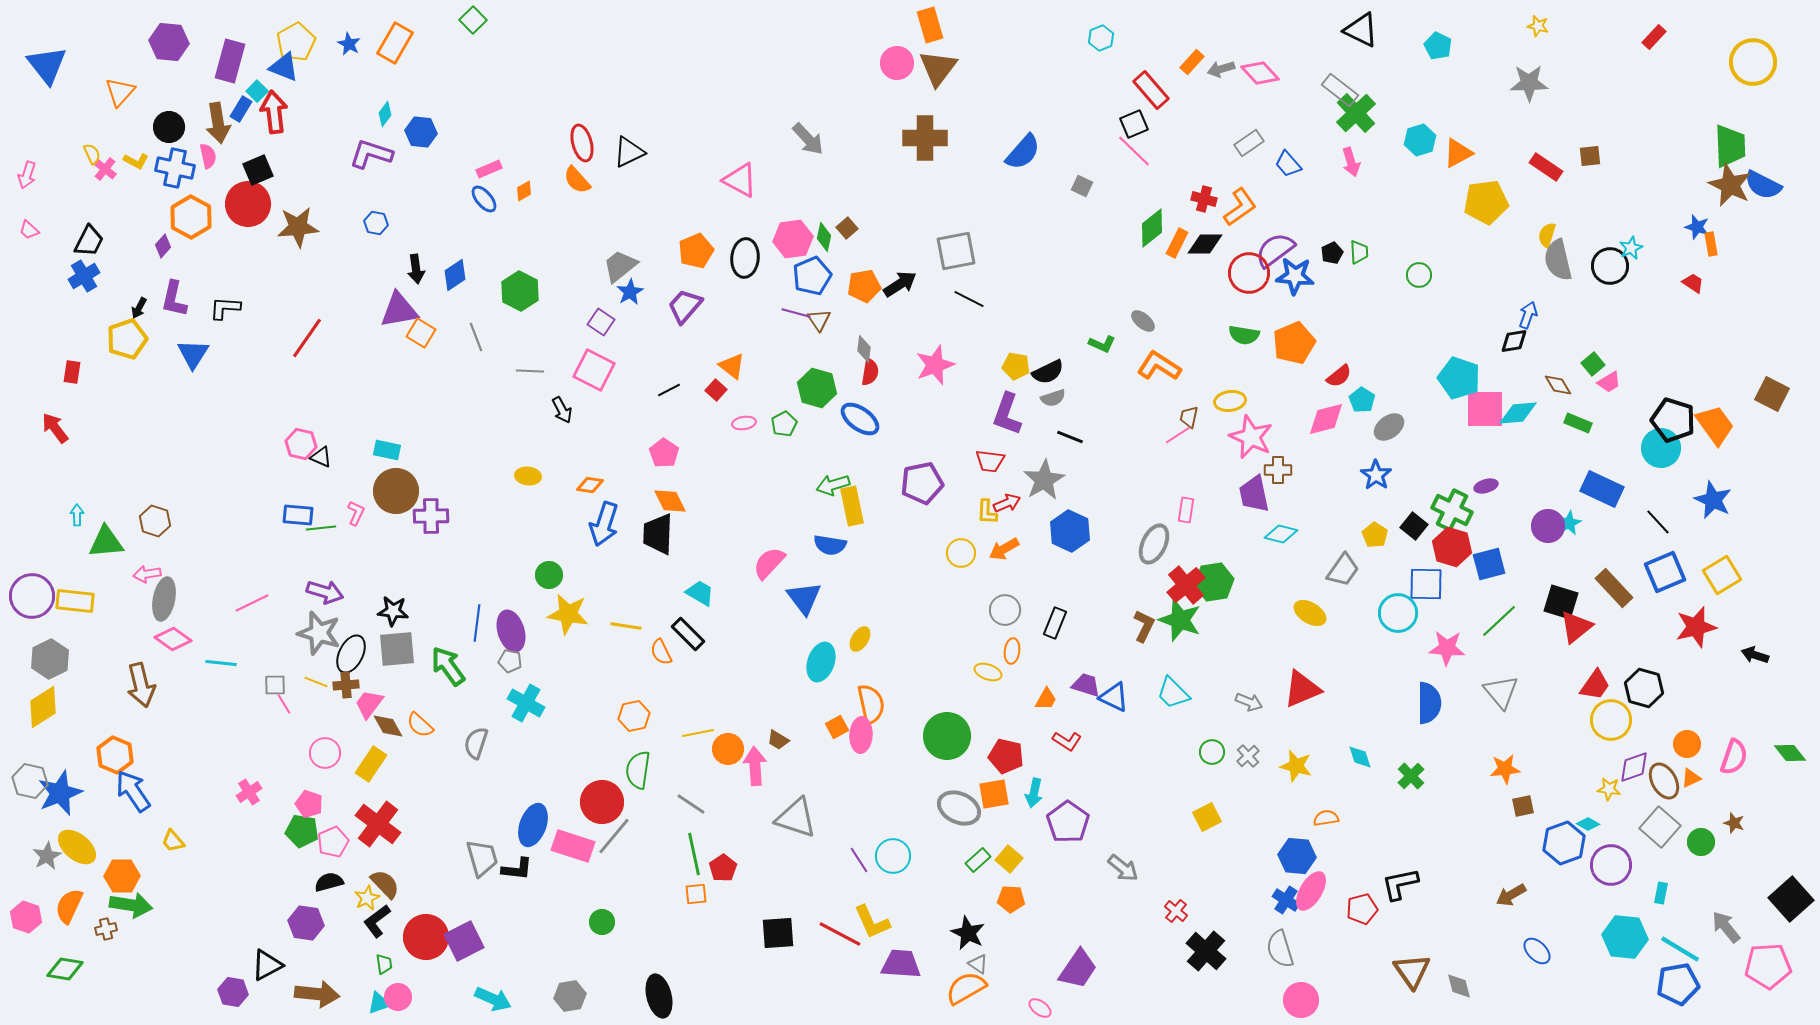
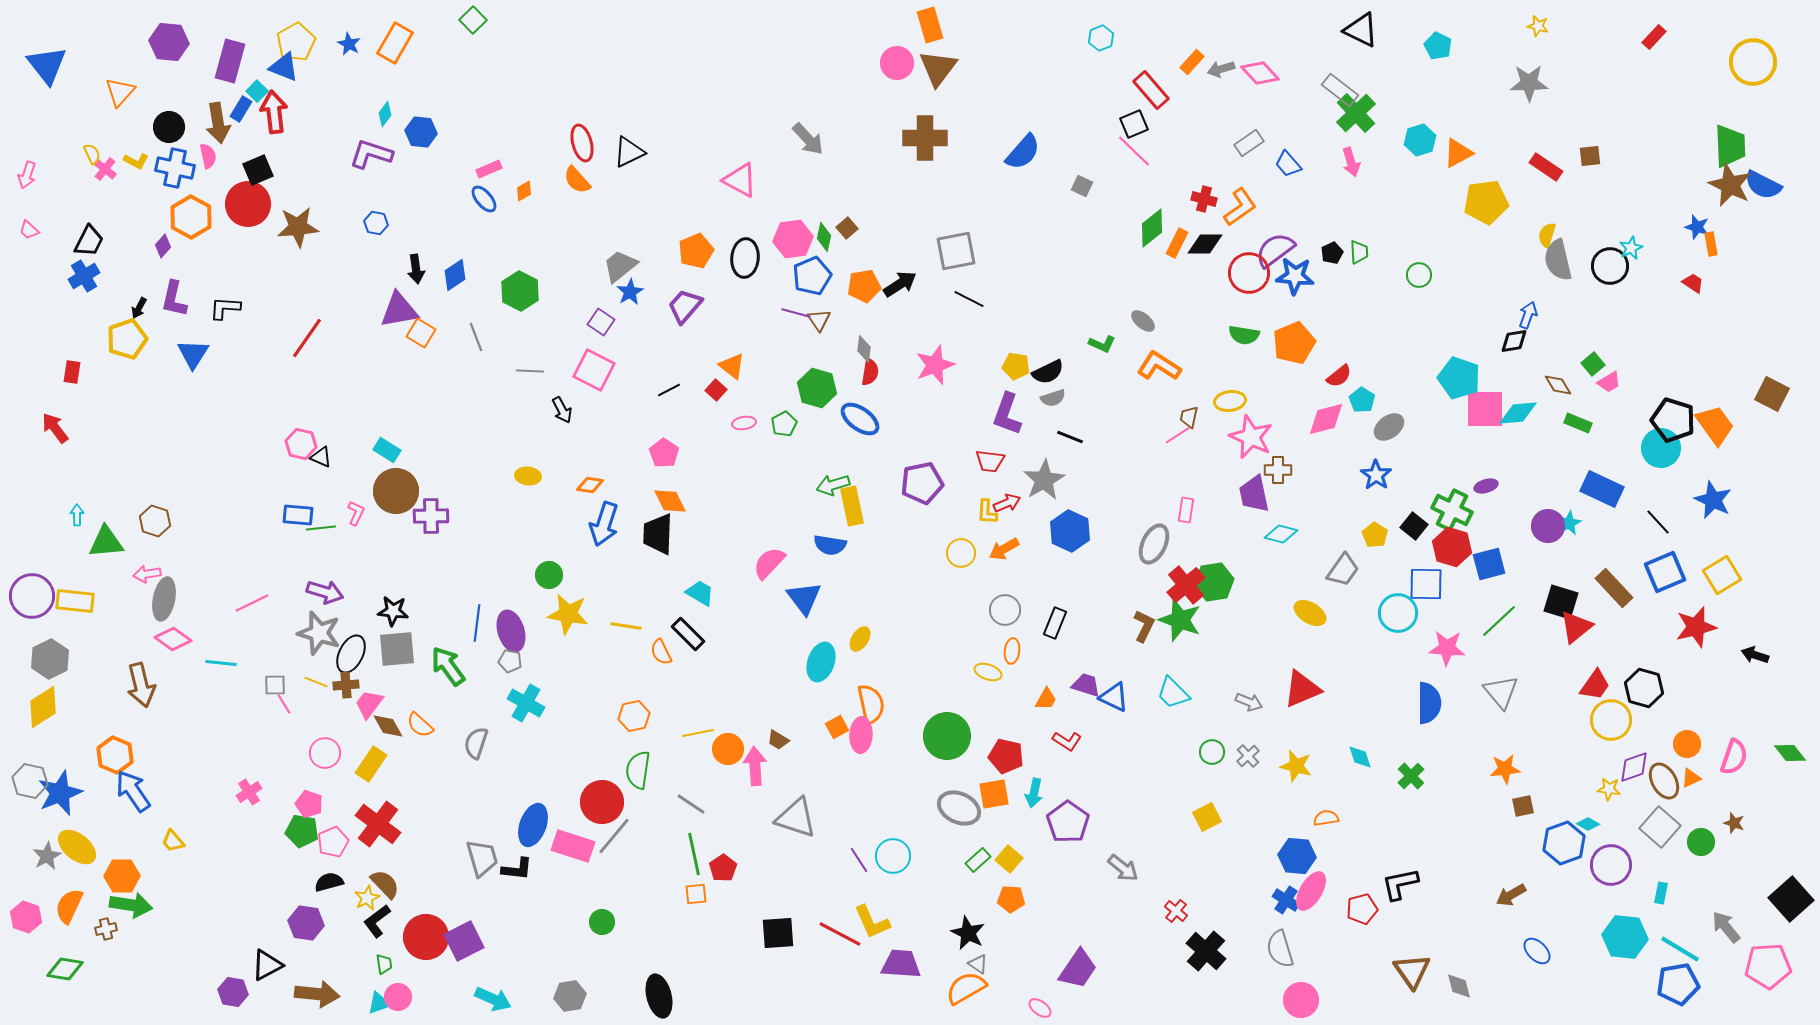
cyan rectangle at (387, 450): rotated 20 degrees clockwise
